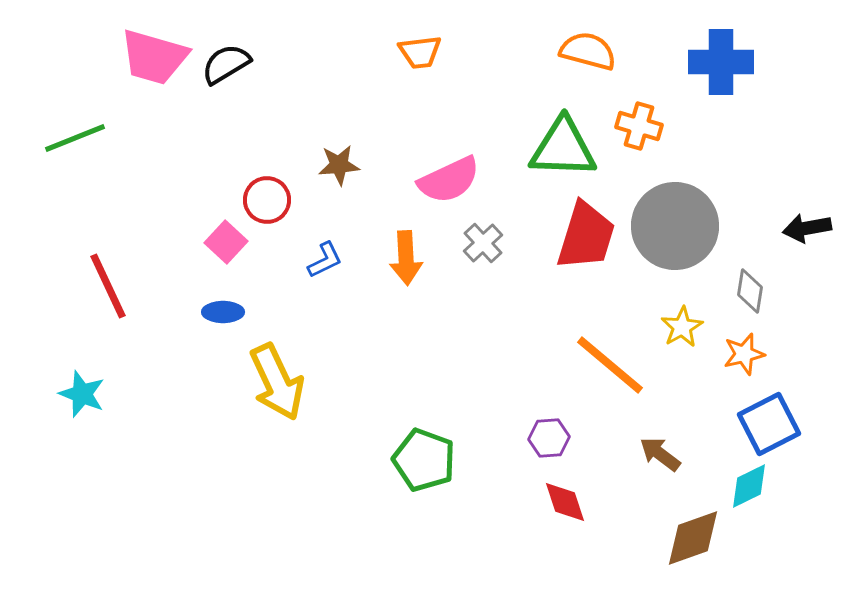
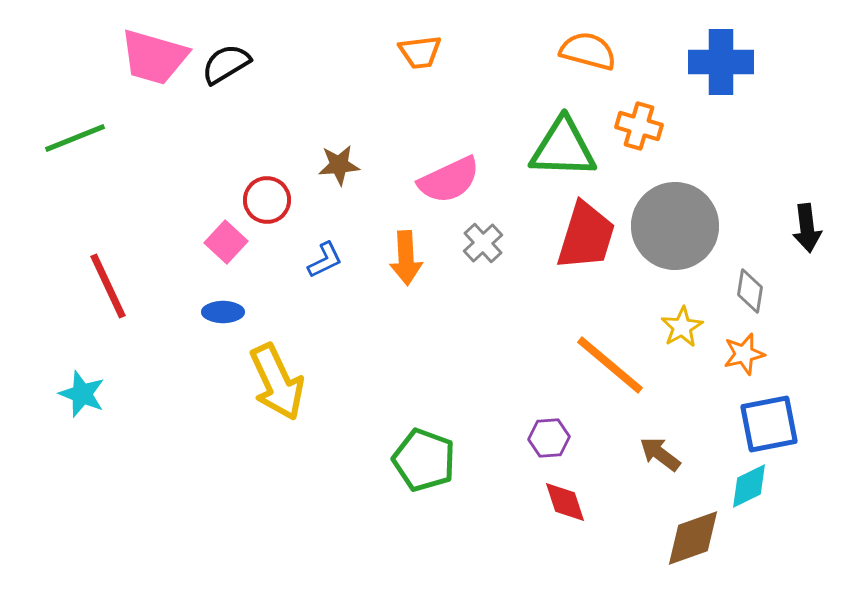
black arrow: rotated 87 degrees counterclockwise
blue square: rotated 16 degrees clockwise
